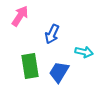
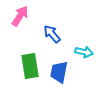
blue arrow: rotated 114 degrees clockwise
blue trapezoid: rotated 20 degrees counterclockwise
